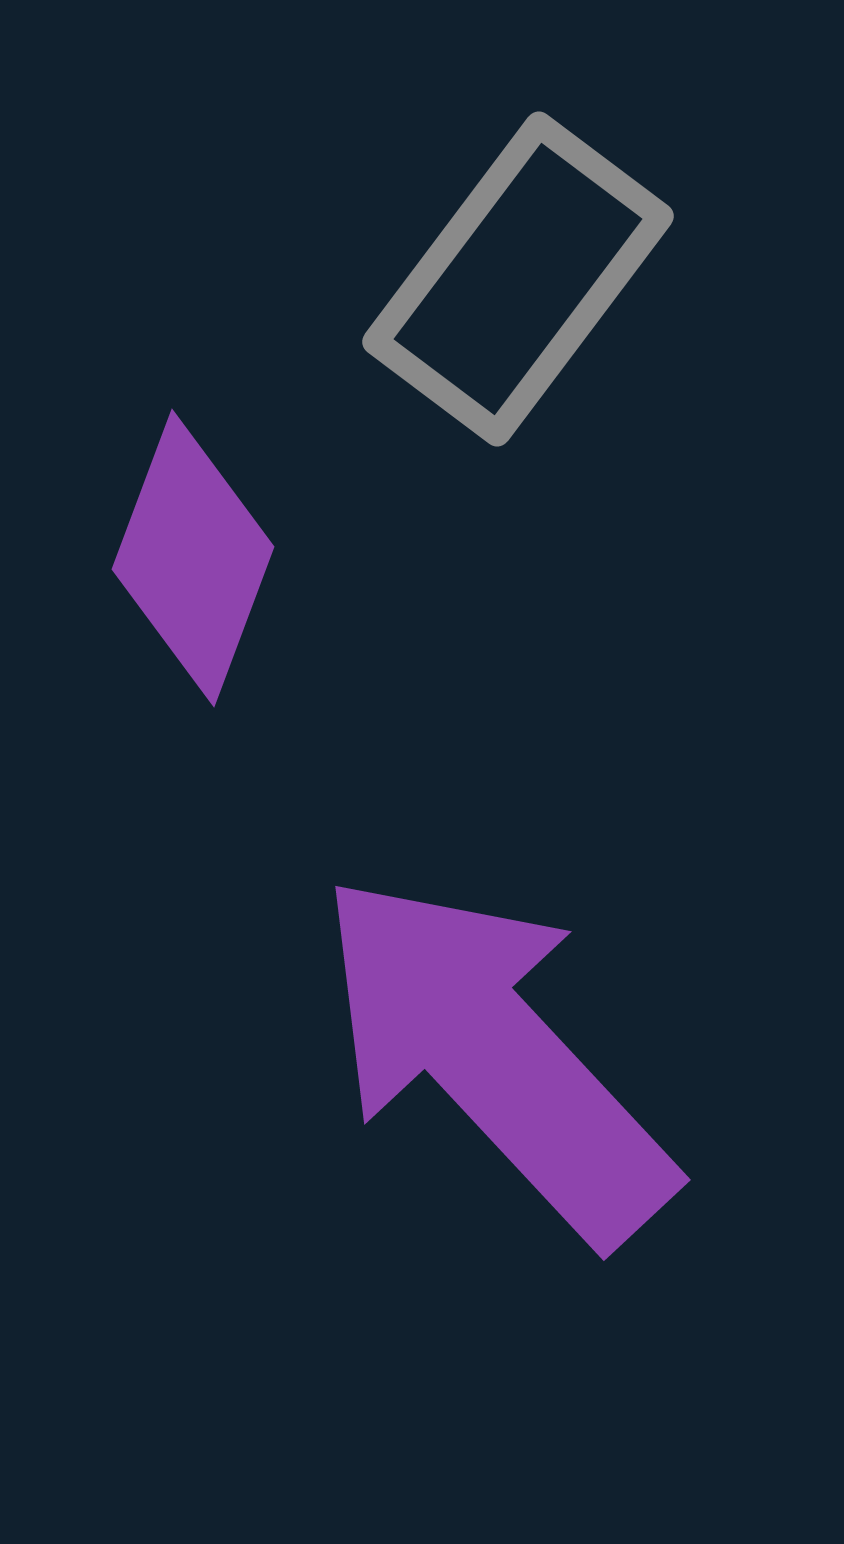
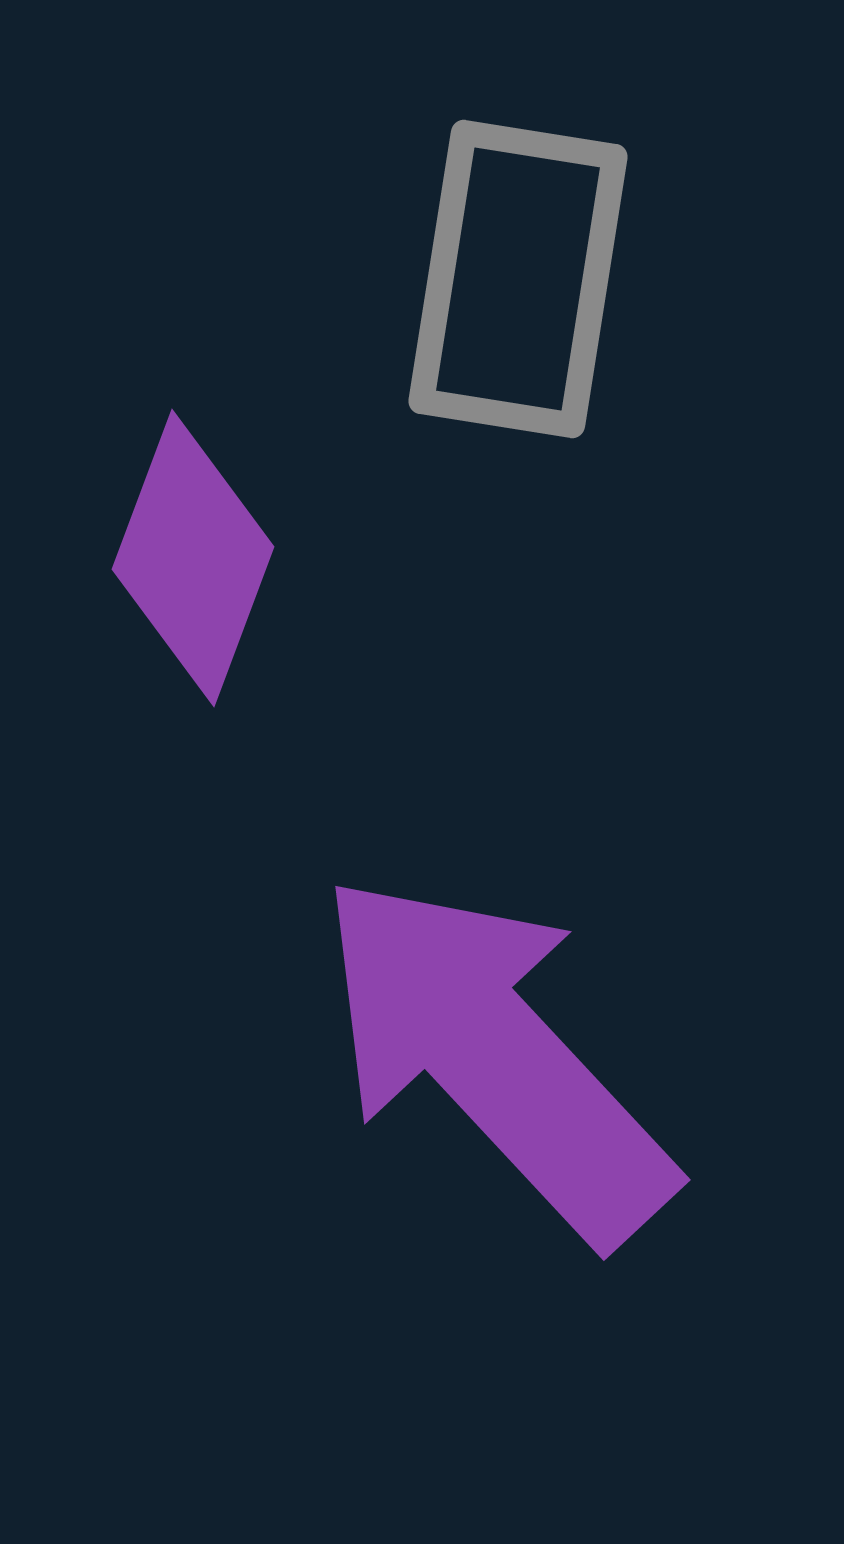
gray rectangle: rotated 28 degrees counterclockwise
